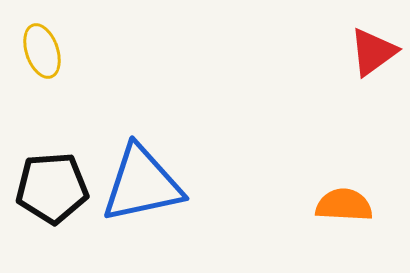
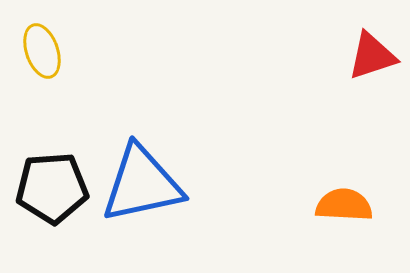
red triangle: moved 1 px left, 4 px down; rotated 18 degrees clockwise
